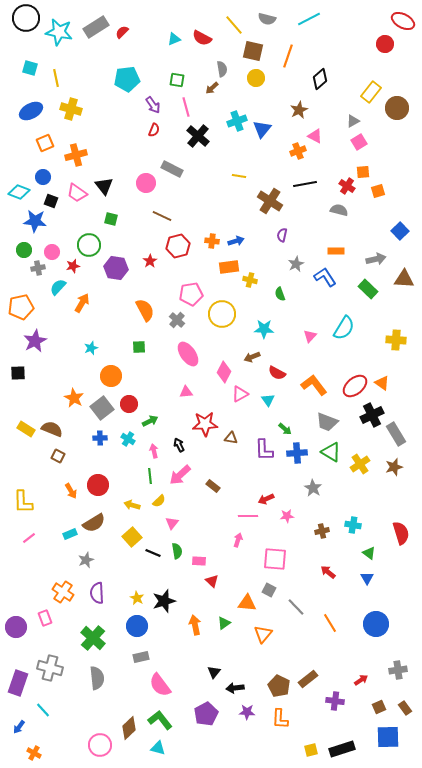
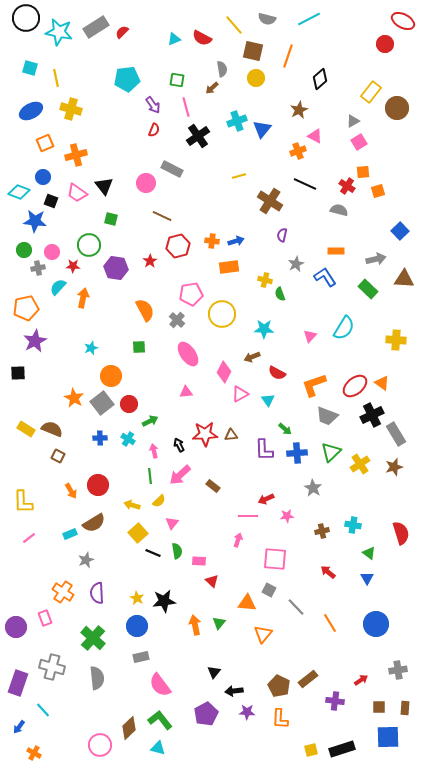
black cross at (198, 136): rotated 15 degrees clockwise
yellow line at (239, 176): rotated 24 degrees counterclockwise
black line at (305, 184): rotated 35 degrees clockwise
red star at (73, 266): rotated 16 degrees clockwise
yellow cross at (250, 280): moved 15 px right
orange arrow at (82, 303): moved 1 px right, 5 px up; rotated 18 degrees counterclockwise
orange pentagon at (21, 307): moved 5 px right, 1 px down
orange L-shape at (314, 385): rotated 72 degrees counterclockwise
gray square at (102, 408): moved 5 px up
gray trapezoid at (327, 422): moved 6 px up
red star at (205, 424): moved 10 px down
brown triangle at (231, 438): moved 3 px up; rotated 16 degrees counterclockwise
green triangle at (331, 452): rotated 45 degrees clockwise
yellow square at (132, 537): moved 6 px right, 4 px up
black star at (164, 601): rotated 10 degrees clockwise
green triangle at (224, 623): moved 5 px left; rotated 16 degrees counterclockwise
gray cross at (50, 668): moved 2 px right, 1 px up
black arrow at (235, 688): moved 1 px left, 3 px down
brown square at (379, 707): rotated 24 degrees clockwise
brown rectangle at (405, 708): rotated 40 degrees clockwise
